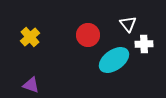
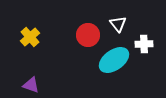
white triangle: moved 10 px left
